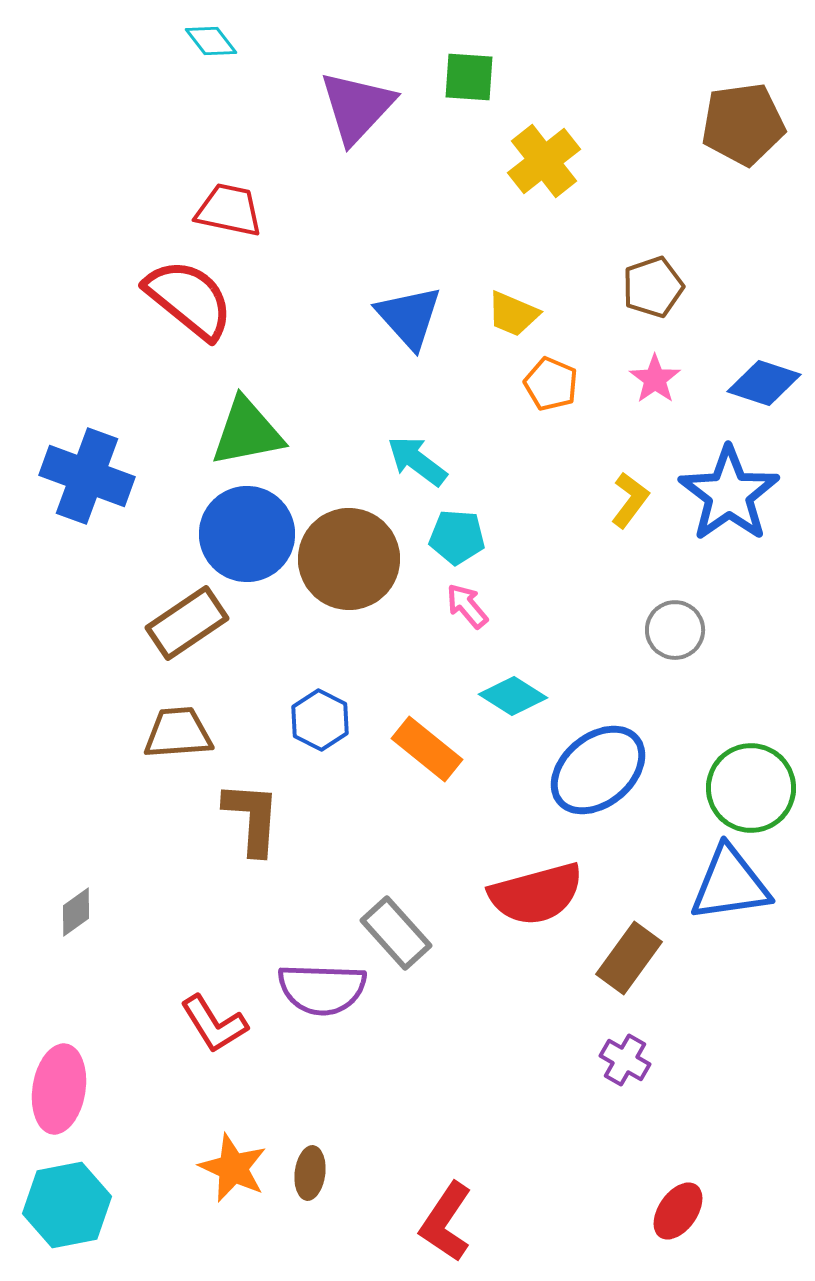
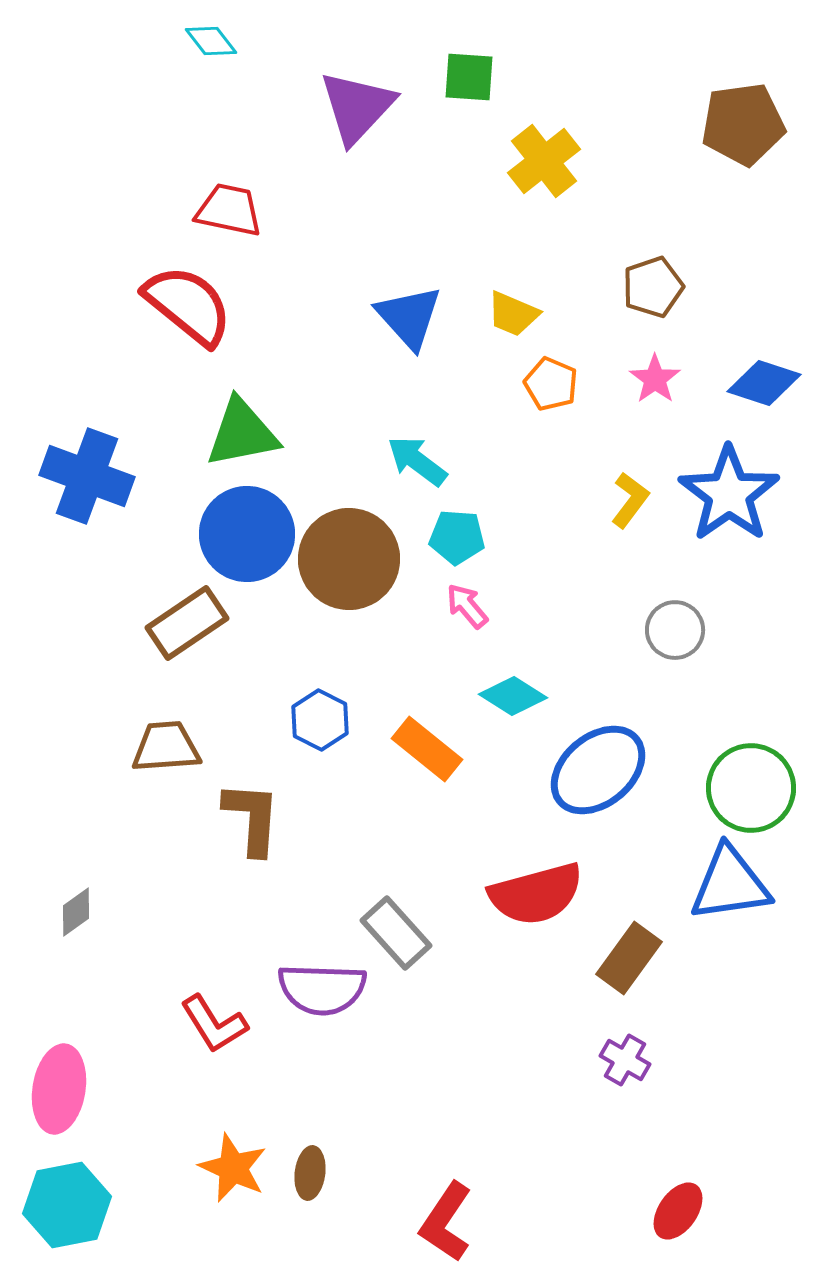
red semicircle at (189, 299): moved 1 px left, 6 px down
green triangle at (247, 432): moved 5 px left, 1 px down
brown trapezoid at (178, 733): moved 12 px left, 14 px down
